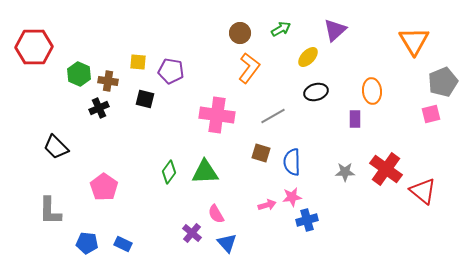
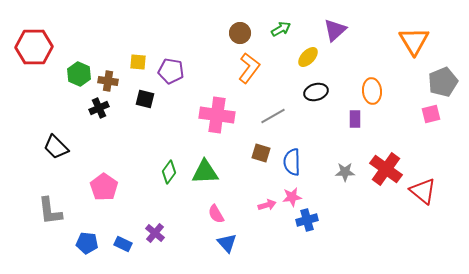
gray L-shape: rotated 8 degrees counterclockwise
purple cross: moved 37 px left
